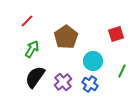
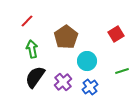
red square: rotated 14 degrees counterclockwise
green arrow: rotated 42 degrees counterclockwise
cyan circle: moved 6 px left
green line: rotated 48 degrees clockwise
blue cross: moved 3 px down; rotated 21 degrees clockwise
